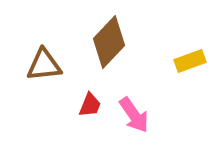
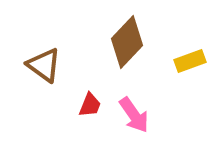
brown diamond: moved 18 px right
brown triangle: rotated 42 degrees clockwise
